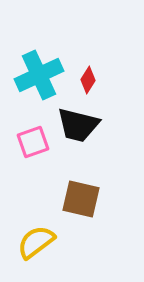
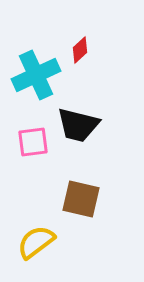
cyan cross: moved 3 px left
red diamond: moved 8 px left, 30 px up; rotated 16 degrees clockwise
pink square: rotated 12 degrees clockwise
